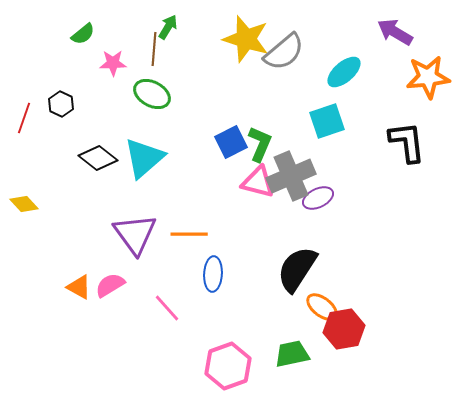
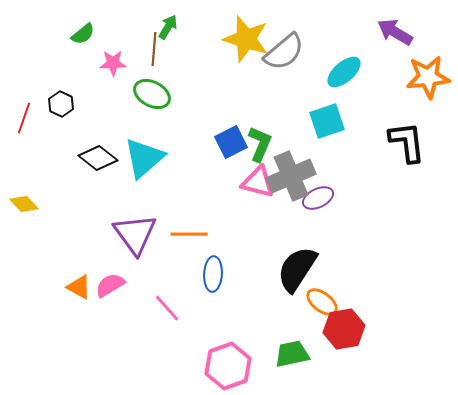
orange ellipse: moved 5 px up
